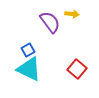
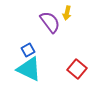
yellow arrow: moved 5 px left, 1 px up; rotated 96 degrees clockwise
